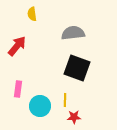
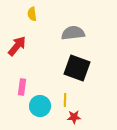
pink rectangle: moved 4 px right, 2 px up
